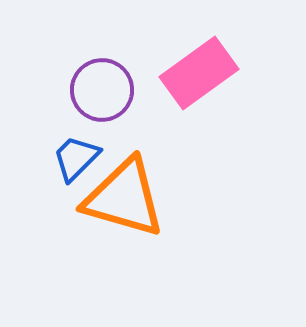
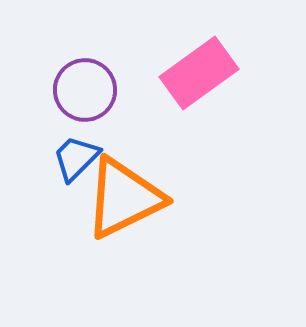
purple circle: moved 17 px left
orange triangle: rotated 42 degrees counterclockwise
